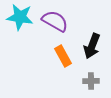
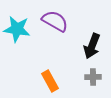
cyan star: moved 3 px left, 12 px down
orange rectangle: moved 13 px left, 25 px down
gray cross: moved 2 px right, 4 px up
